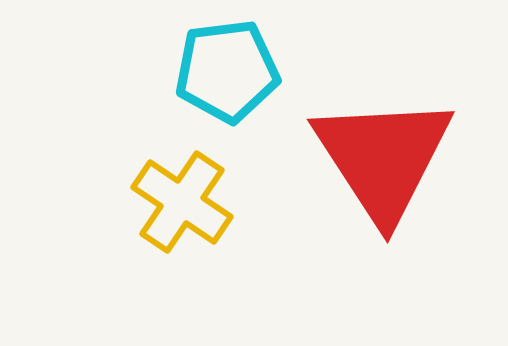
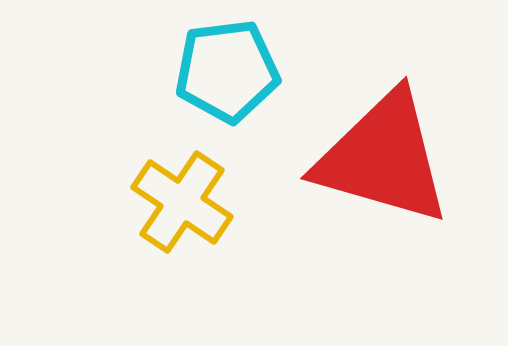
red triangle: rotated 41 degrees counterclockwise
